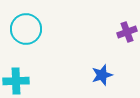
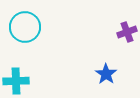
cyan circle: moved 1 px left, 2 px up
blue star: moved 4 px right, 1 px up; rotated 20 degrees counterclockwise
